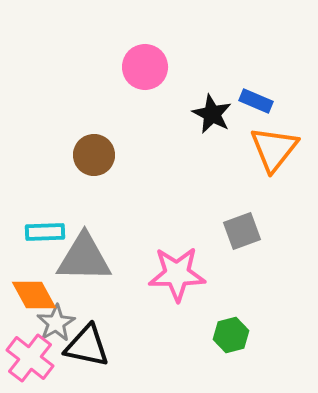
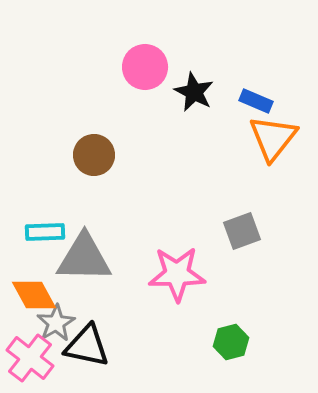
black star: moved 18 px left, 22 px up
orange triangle: moved 1 px left, 11 px up
green hexagon: moved 7 px down
